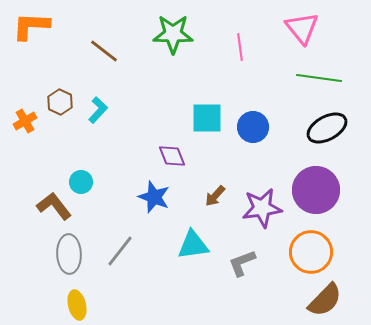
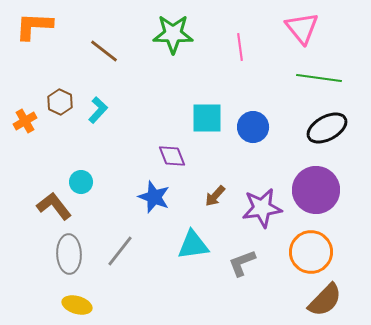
orange L-shape: moved 3 px right
yellow ellipse: rotated 60 degrees counterclockwise
